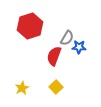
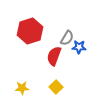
red hexagon: moved 5 px down
yellow star: rotated 24 degrees clockwise
